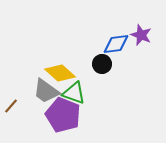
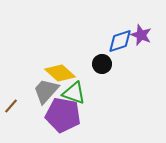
blue diamond: moved 4 px right, 3 px up; rotated 12 degrees counterclockwise
gray trapezoid: rotated 96 degrees clockwise
purple pentagon: rotated 12 degrees counterclockwise
